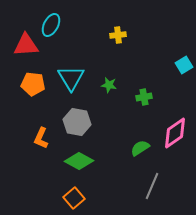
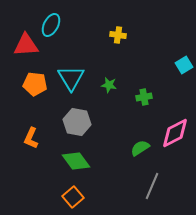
yellow cross: rotated 14 degrees clockwise
orange pentagon: moved 2 px right
pink diamond: rotated 8 degrees clockwise
orange L-shape: moved 10 px left
green diamond: moved 3 px left; rotated 24 degrees clockwise
orange square: moved 1 px left, 1 px up
